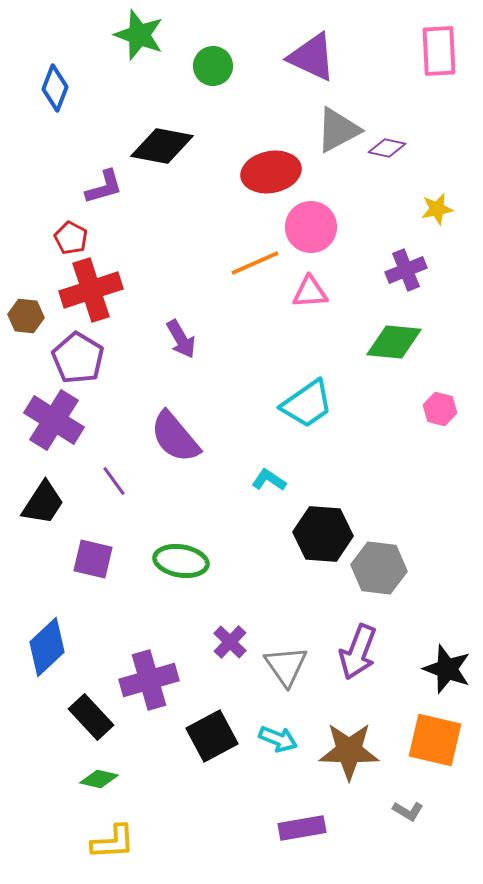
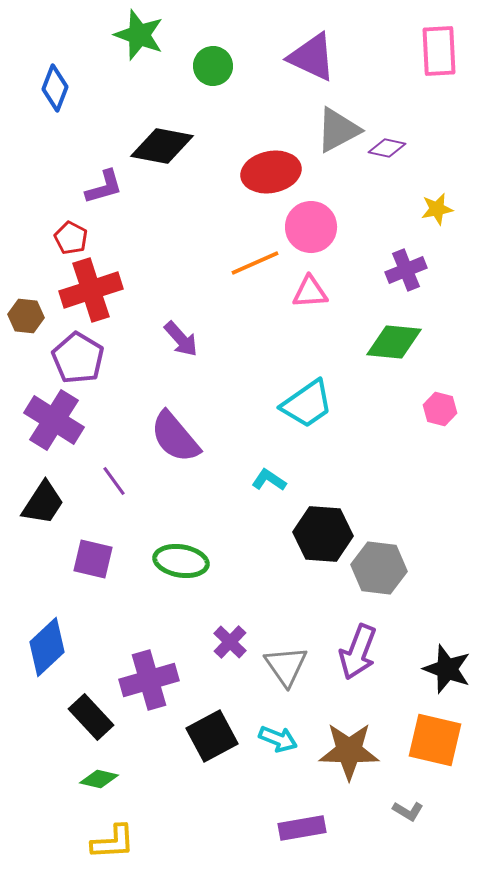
purple arrow at (181, 339): rotated 12 degrees counterclockwise
